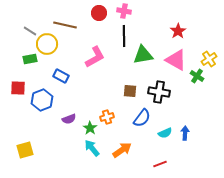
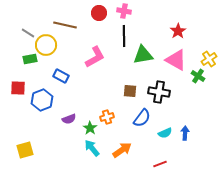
gray line: moved 2 px left, 2 px down
yellow circle: moved 1 px left, 1 px down
green cross: moved 1 px right
